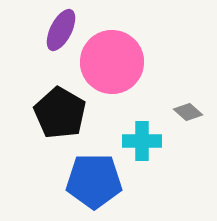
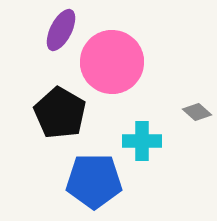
gray diamond: moved 9 px right
